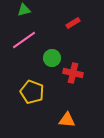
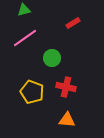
pink line: moved 1 px right, 2 px up
red cross: moved 7 px left, 14 px down
